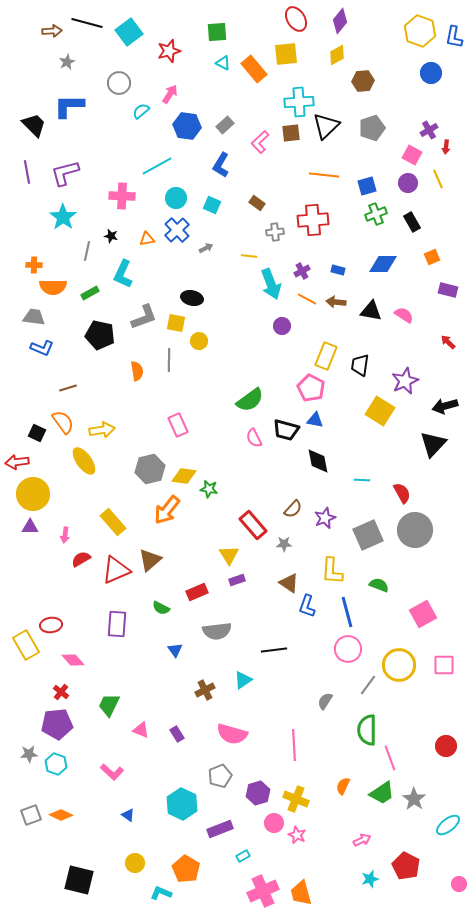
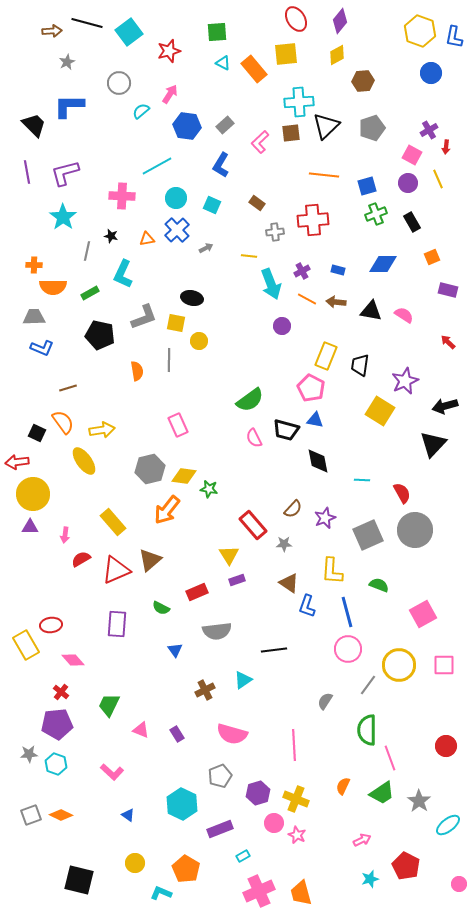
gray trapezoid at (34, 317): rotated 10 degrees counterclockwise
gray star at (414, 799): moved 5 px right, 2 px down
pink cross at (263, 891): moved 4 px left
